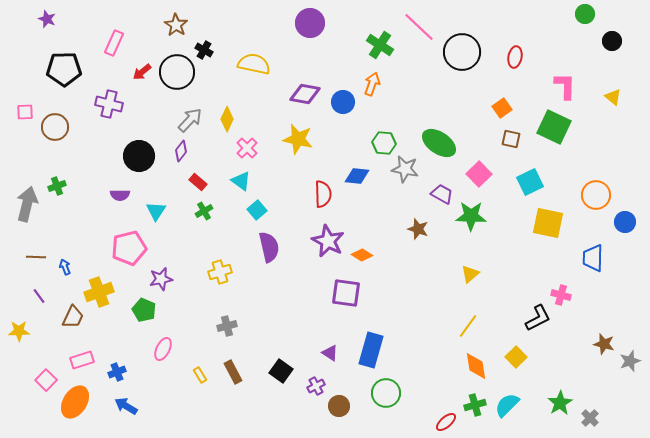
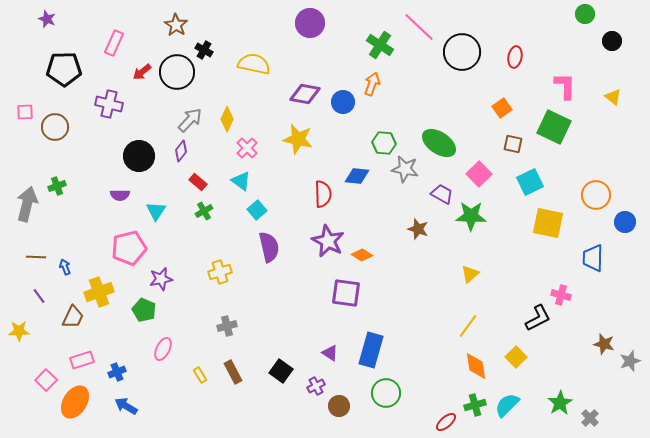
brown square at (511, 139): moved 2 px right, 5 px down
